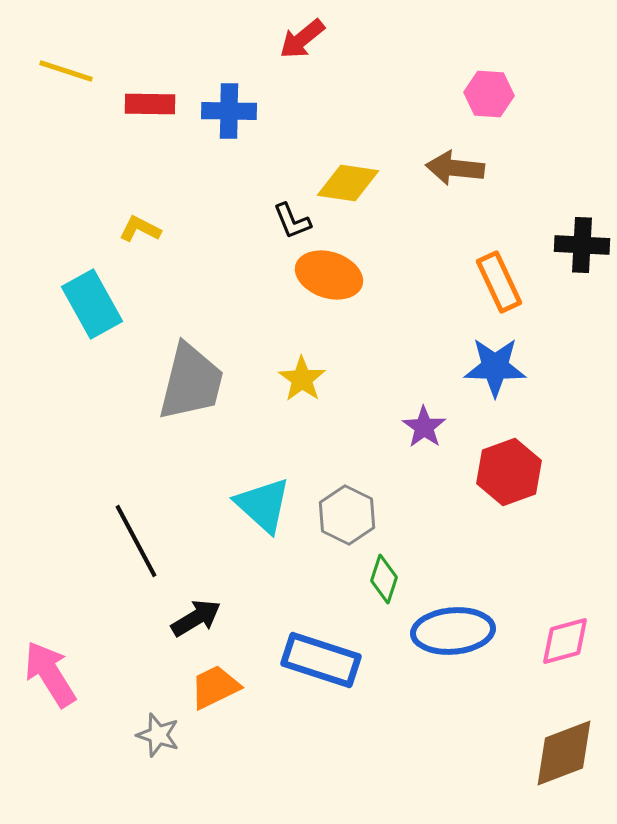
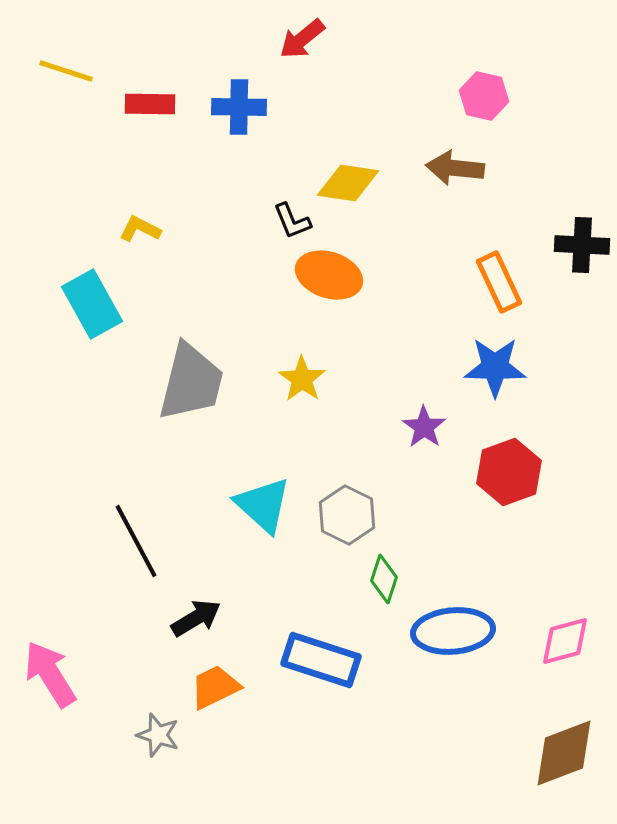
pink hexagon: moved 5 px left, 2 px down; rotated 9 degrees clockwise
blue cross: moved 10 px right, 4 px up
